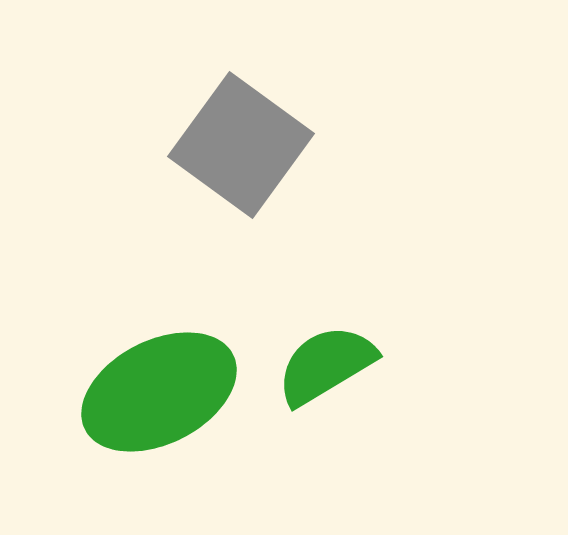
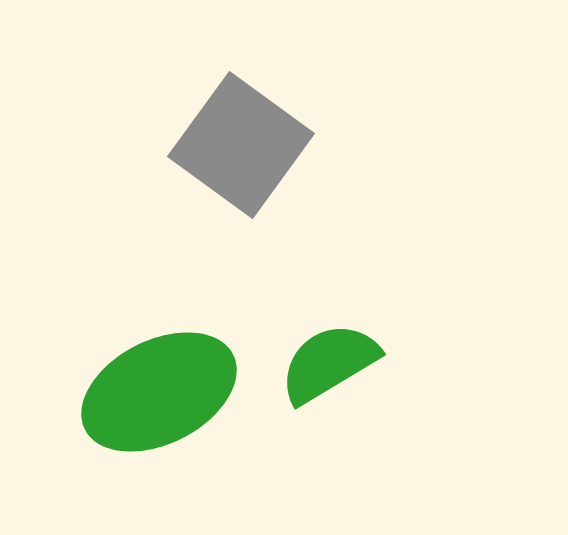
green semicircle: moved 3 px right, 2 px up
